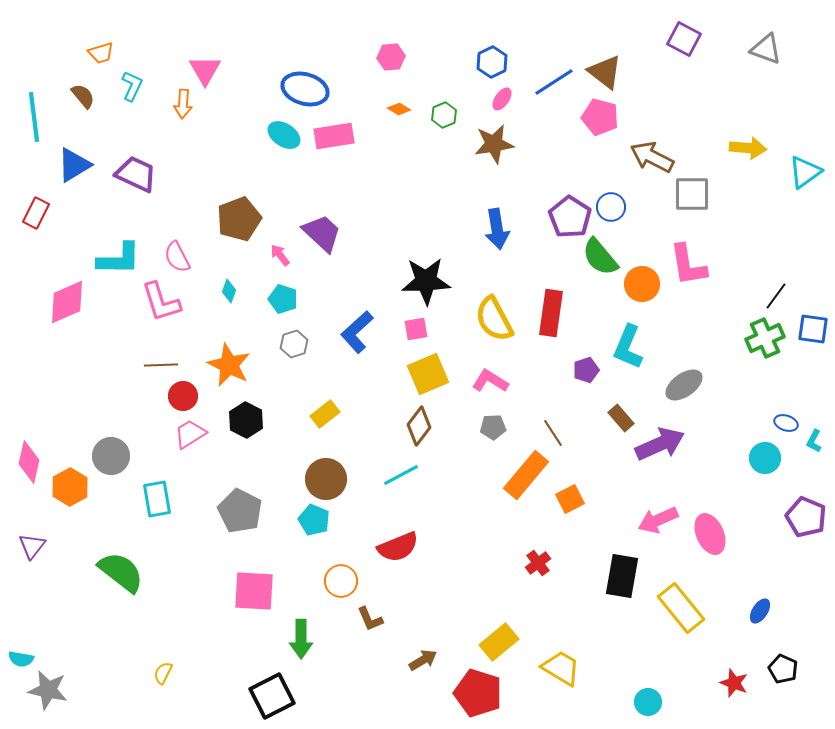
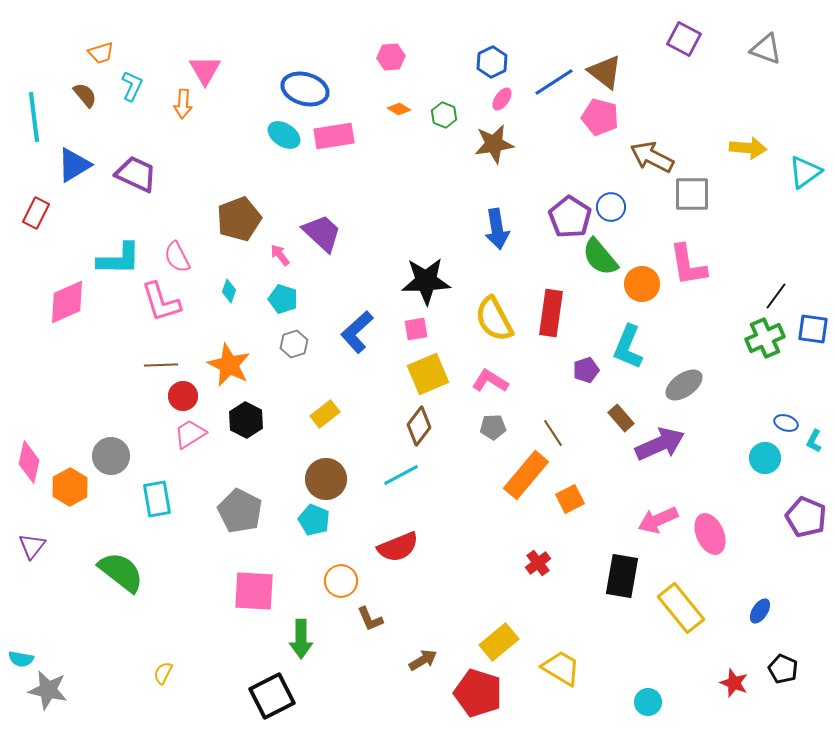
brown semicircle at (83, 96): moved 2 px right, 1 px up
green hexagon at (444, 115): rotated 15 degrees counterclockwise
